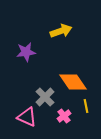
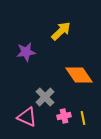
yellow arrow: rotated 25 degrees counterclockwise
orange diamond: moved 6 px right, 7 px up
yellow line: moved 3 px left, 12 px down
pink cross: rotated 24 degrees clockwise
